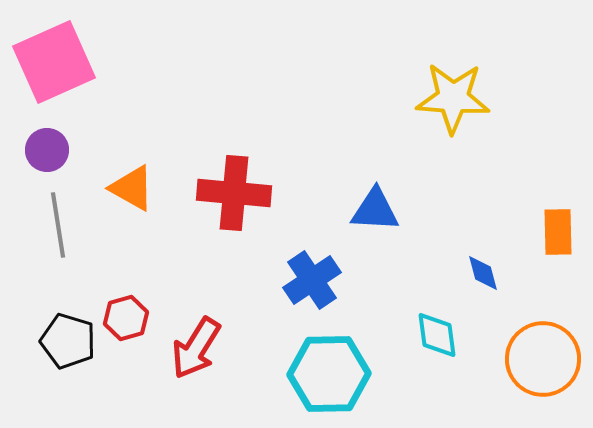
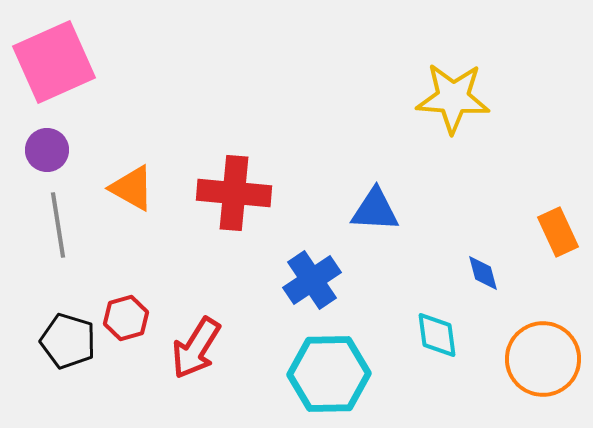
orange rectangle: rotated 24 degrees counterclockwise
